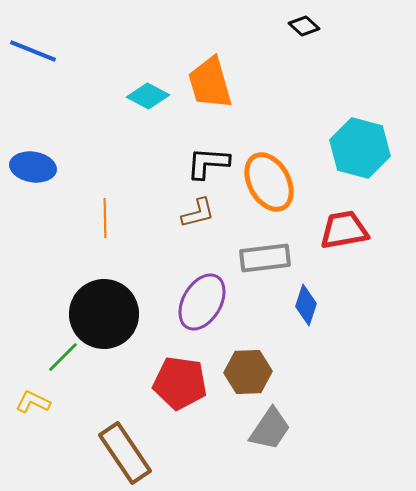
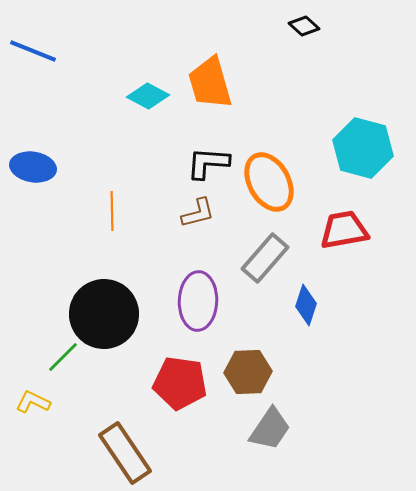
cyan hexagon: moved 3 px right
orange line: moved 7 px right, 7 px up
gray rectangle: rotated 42 degrees counterclockwise
purple ellipse: moved 4 px left, 1 px up; rotated 28 degrees counterclockwise
